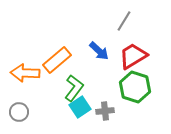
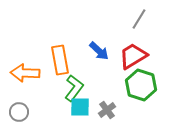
gray line: moved 15 px right, 2 px up
orange rectangle: moved 3 px right; rotated 60 degrees counterclockwise
green hexagon: moved 6 px right, 2 px up
cyan square: rotated 35 degrees clockwise
gray cross: moved 2 px right, 1 px up; rotated 30 degrees counterclockwise
